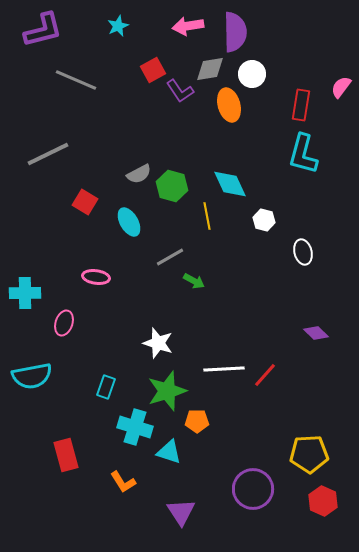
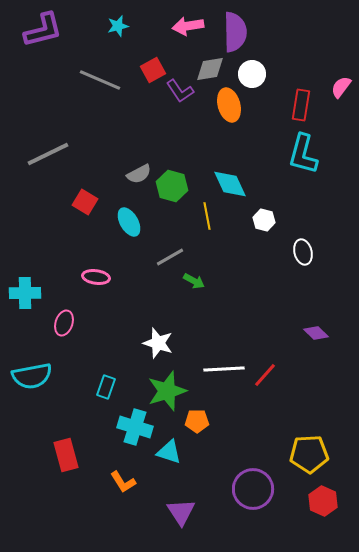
cyan star at (118, 26): rotated 10 degrees clockwise
gray line at (76, 80): moved 24 px right
